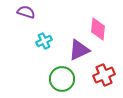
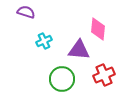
purple triangle: rotated 30 degrees clockwise
